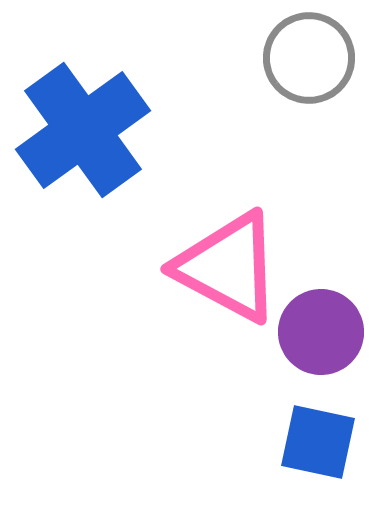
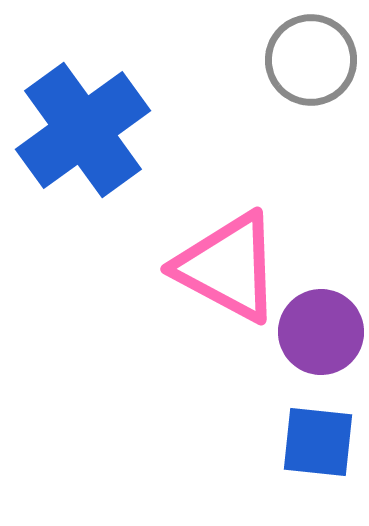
gray circle: moved 2 px right, 2 px down
blue square: rotated 6 degrees counterclockwise
